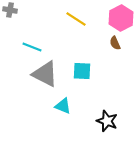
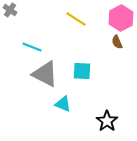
gray cross: rotated 24 degrees clockwise
brown semicircle: moved 2 px right, 1 px up
cyan triangle: moved 2 px up
black star: rotated 15 degrees clockwise
